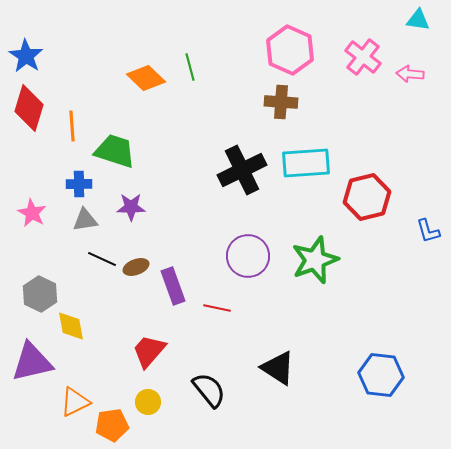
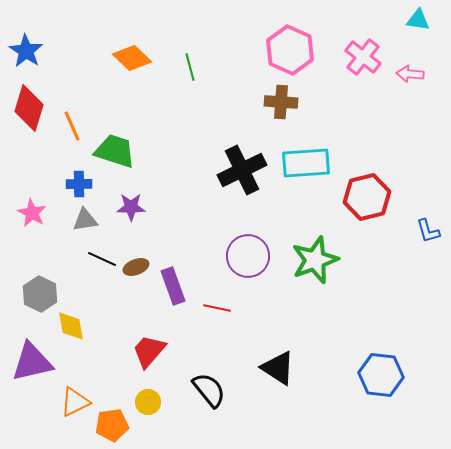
blue star: moved 5 px up
orange diamond: moved 14 px left, 20 px up
orange line: rotated 20 degrees counterclockwise
